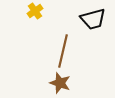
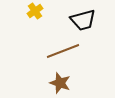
black trapezoid: moved 10 px left, 1 px down
brown line: rotated 56 degrees clockwise
